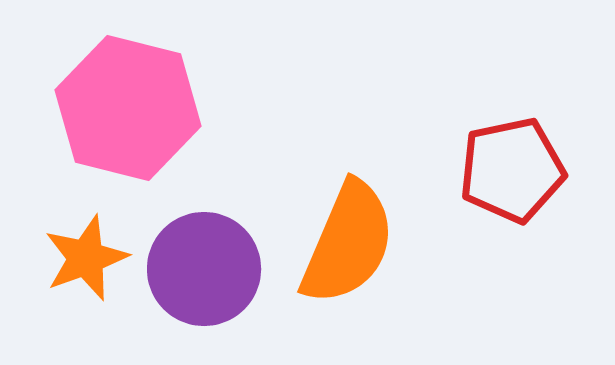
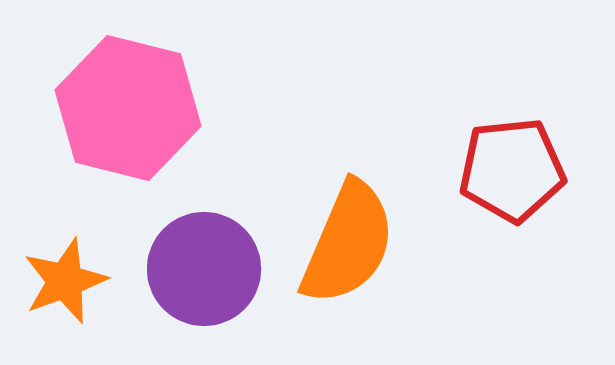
red pentagon: rotated 6 degrees clockwise
orange star: moved 21 px left, 23 px down
